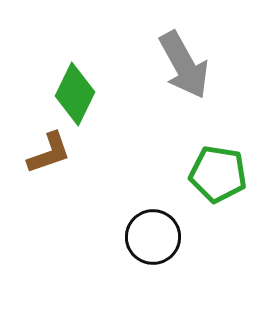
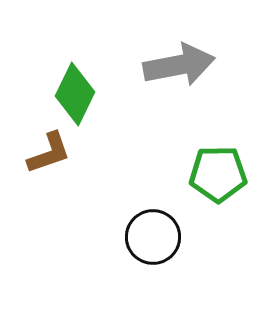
gray arrow: moved 5 px left; rotated 72 degrees counterclockwise
green pentagon: rotated 10 degrees counterclockwise
